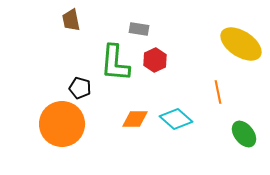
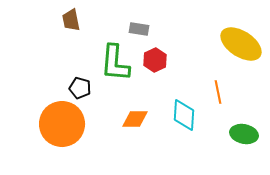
cyan diamond: moved 8 px right, 4 px up; rotated 52 degrees clockwise
green ellipse: rotated 40 degrees counterclockwise
